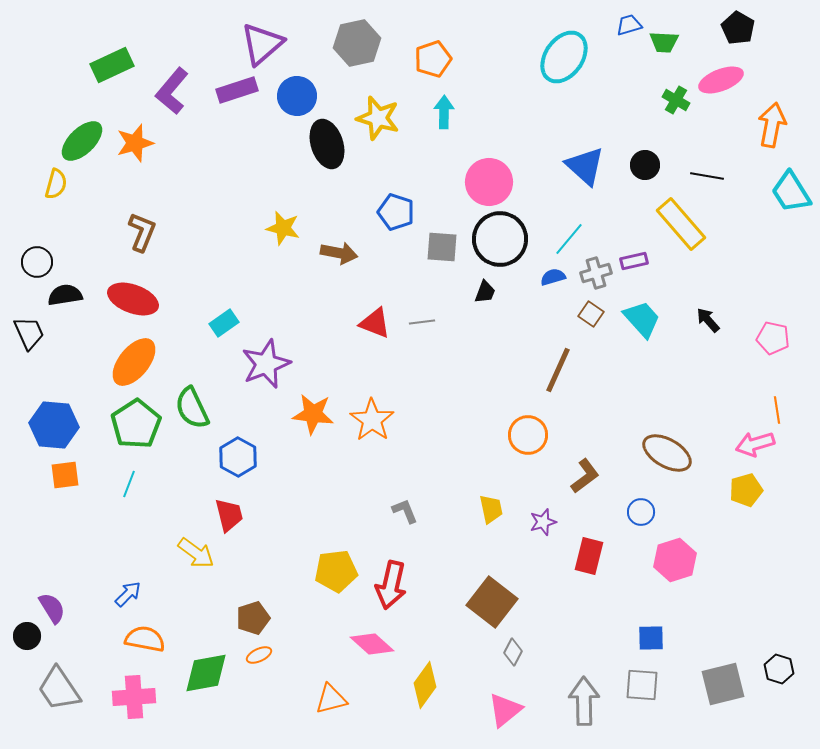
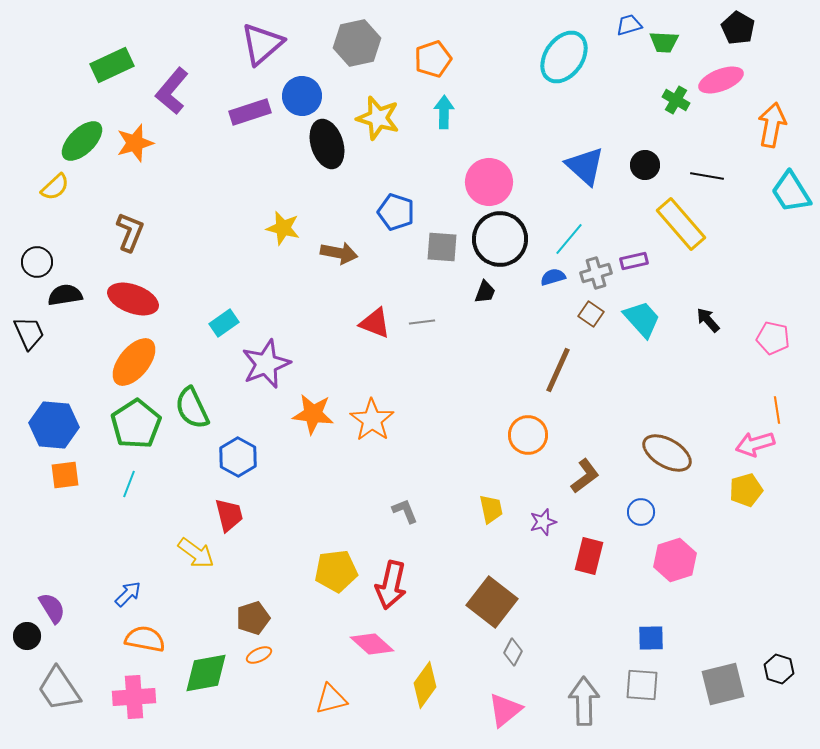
purple rectangle at (237, 90): moved 13 px right, 22 px down
blue circle at (297, 96): moved 5 px right
yellow semicircle at (56, 184): moved 1 px left, 3 px down; rotated 32 degrees clockwise
brown L-shape at (142, 232): moved 12 px left
